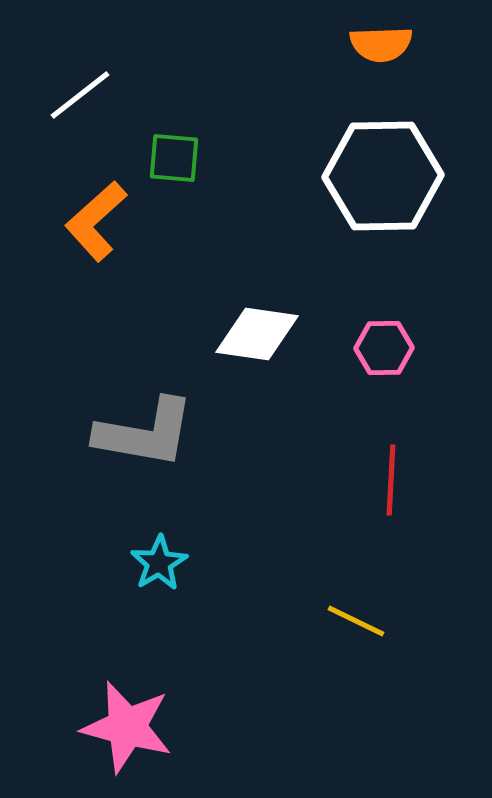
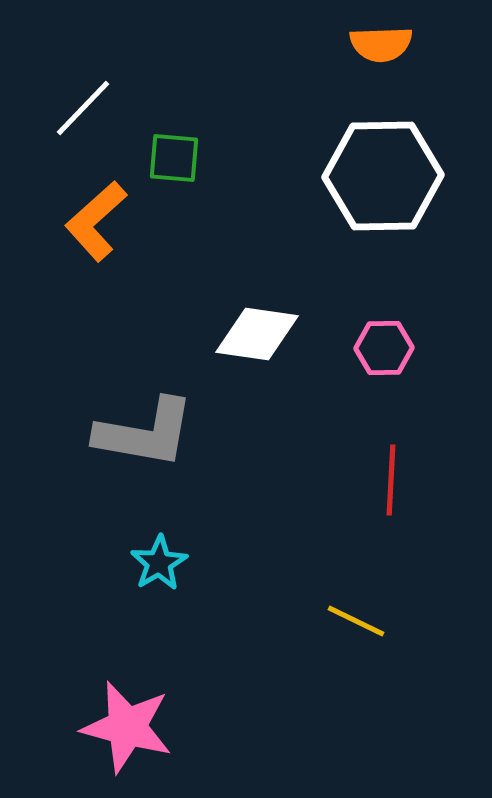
white line: moved 3 px right, 13 px down; rotated 8 degrees counterclockwise
